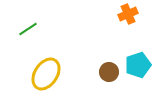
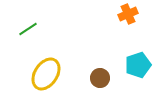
brown circle: moved 9 px left, 6 px down
